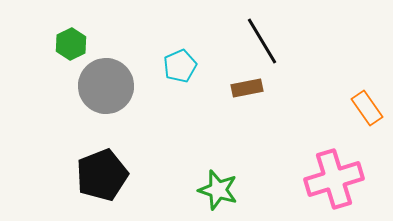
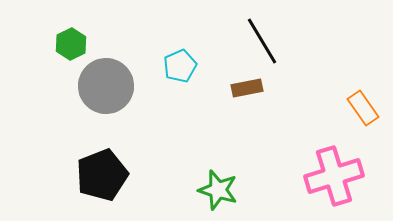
orange rectangle: moved 4 px left
pink cross: moved 3 px up
